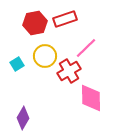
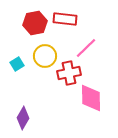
red rectangle: rotated 25 degrees clockwise
red cross: moved 2 px down; rotated 20 degrees clockwise
